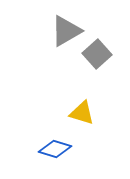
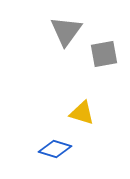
gray triangle: rotated 24 degrees counterclockwise
gray square: moved 7 px right; rotated 32 degrees clockwise
